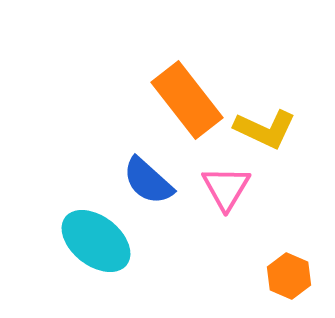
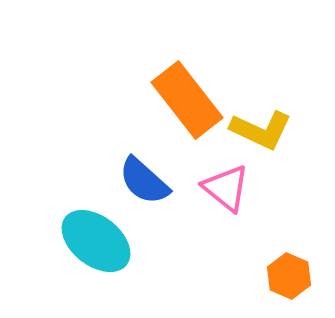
yellow L-shape: moved 4 px left, 1 px down
blue semicircle: moved 4 px left
pink triangle: rotated 22 degrees counterclockwise
